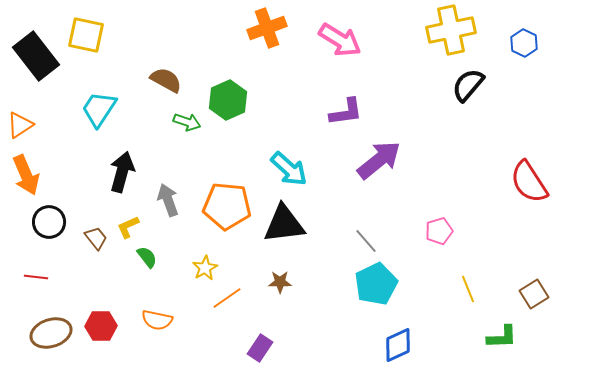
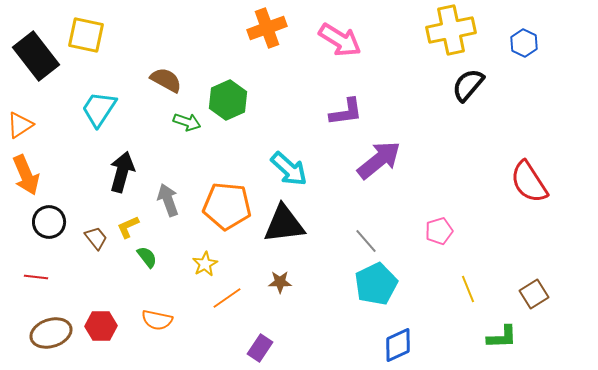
yellow star: moved 4 px up
